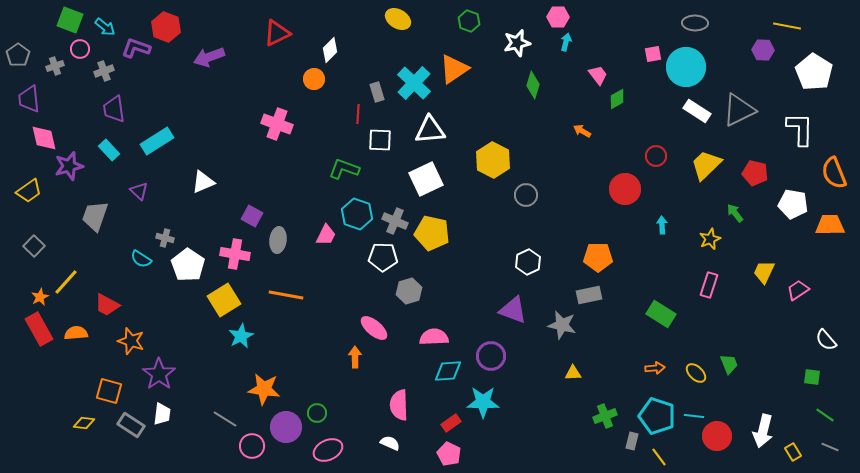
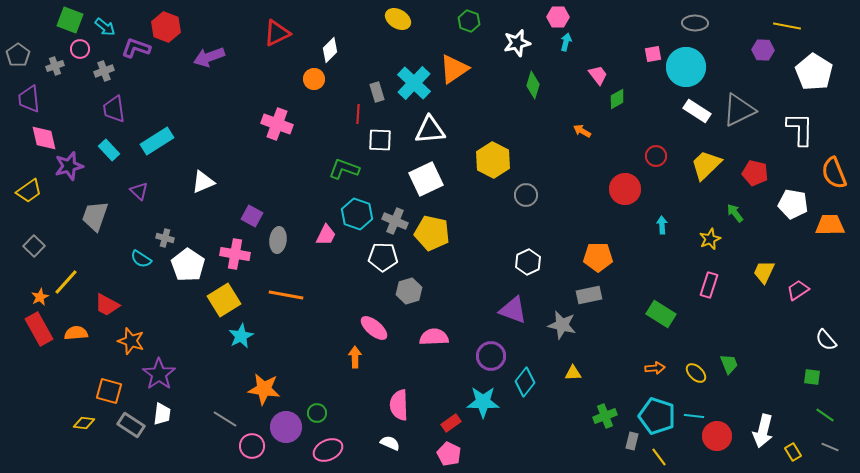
cyan diamond at (448, 371): moved 77 px right, 11 px down; rotated 48 degrees counterclockwise
